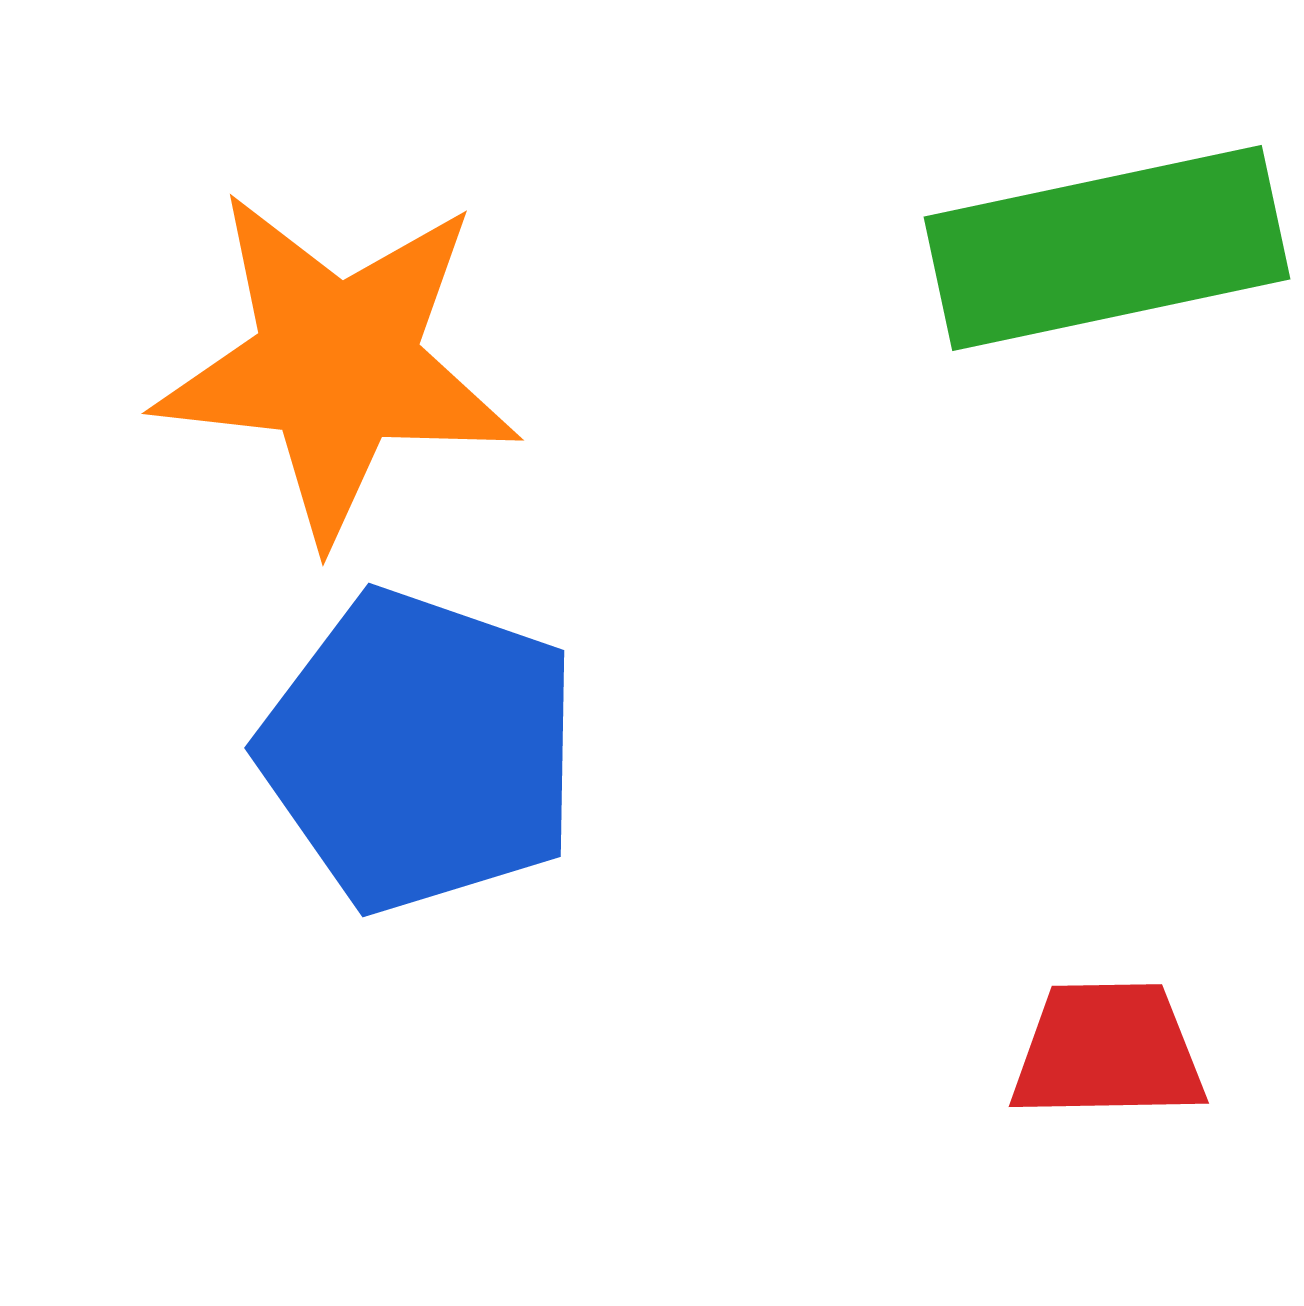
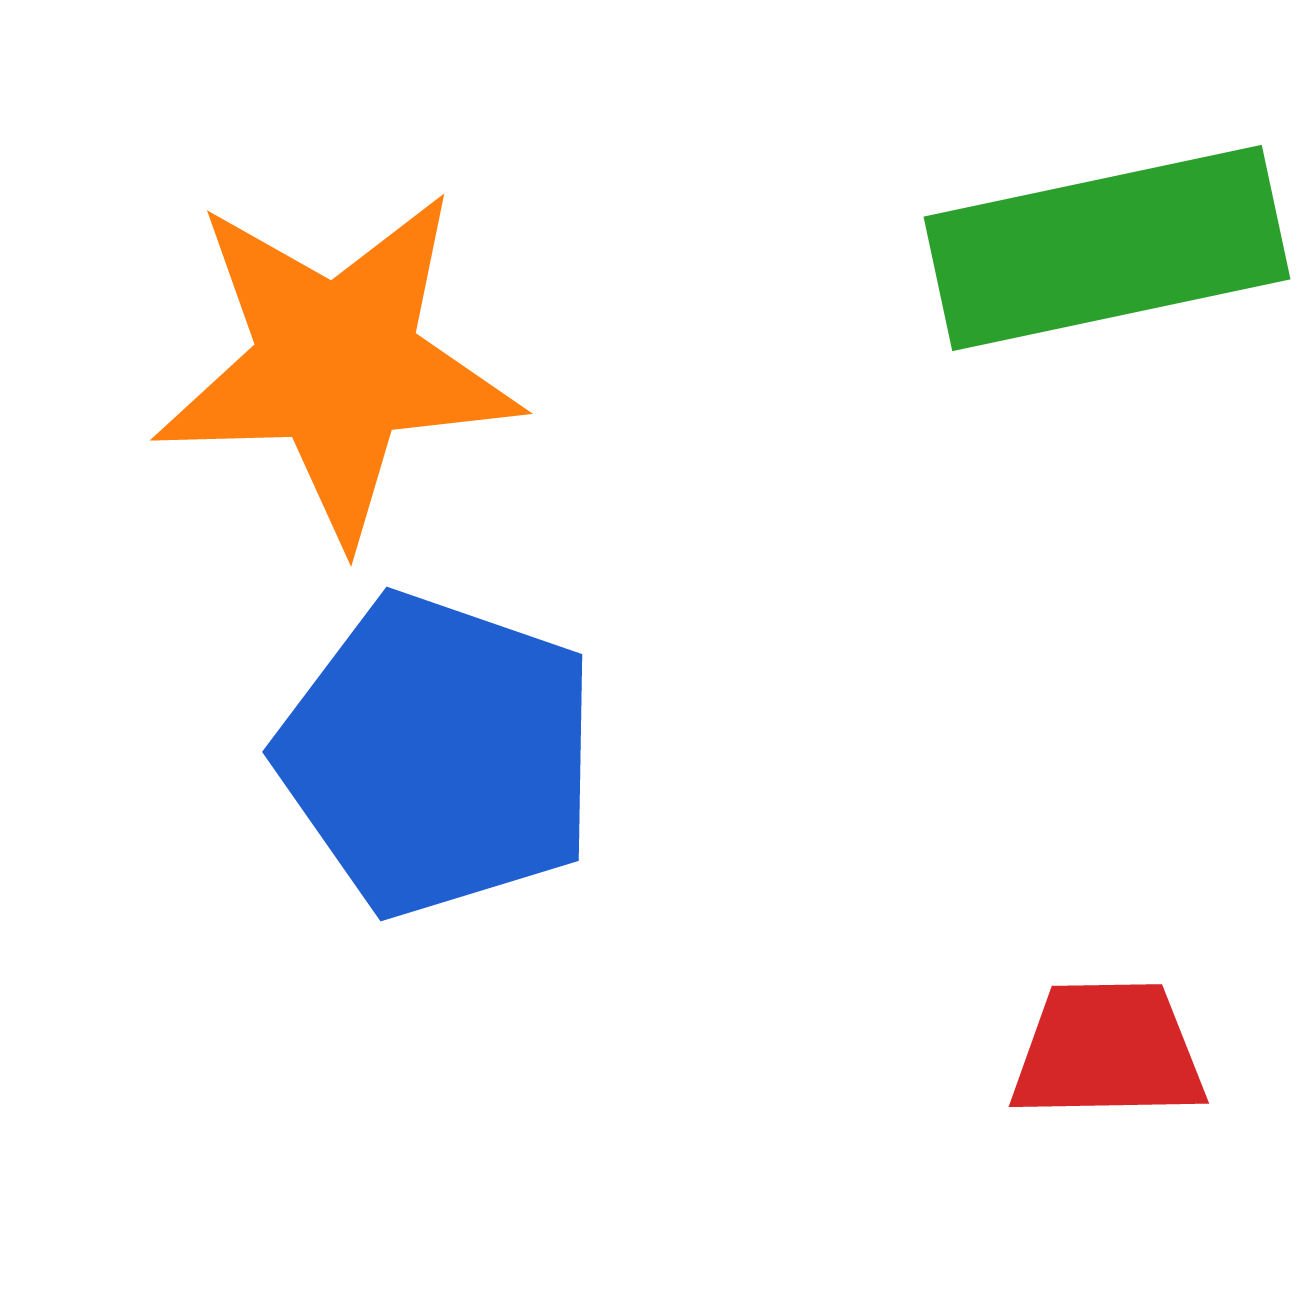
orange star: rotated 8 degrees counterclockwise
blue pentagon: moved 18 px right, 4 px down
